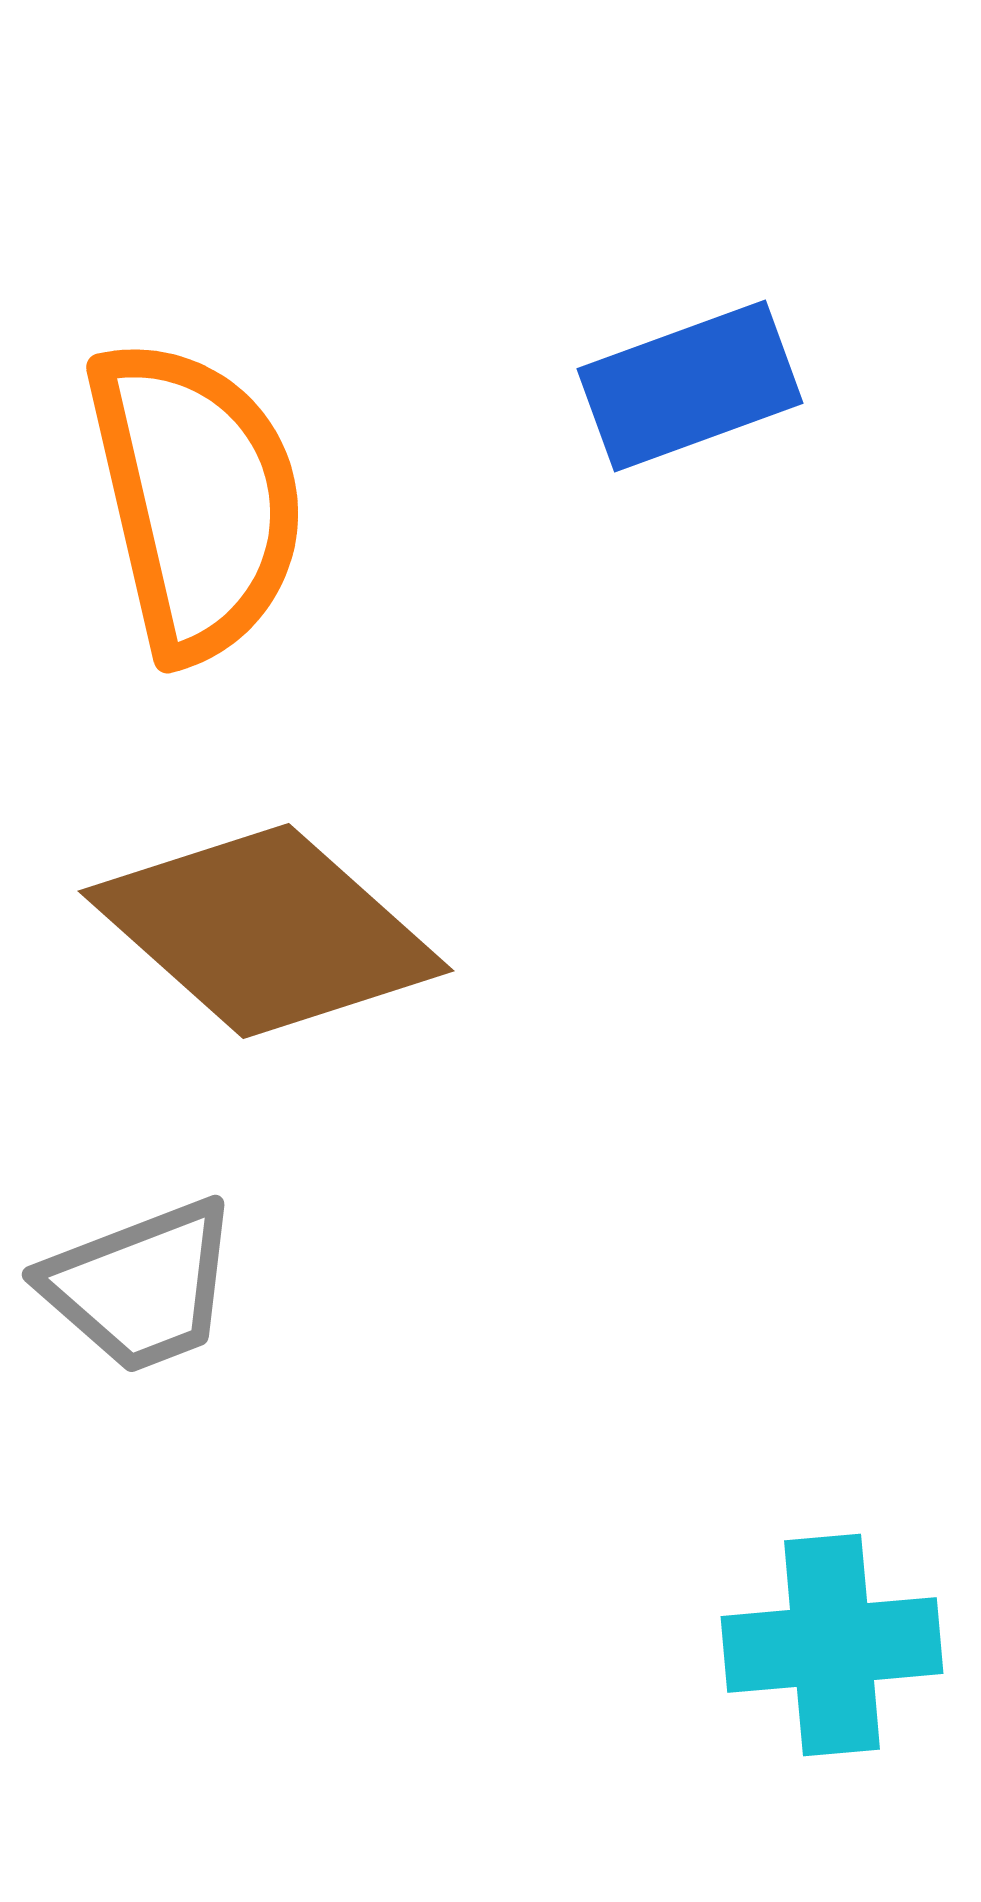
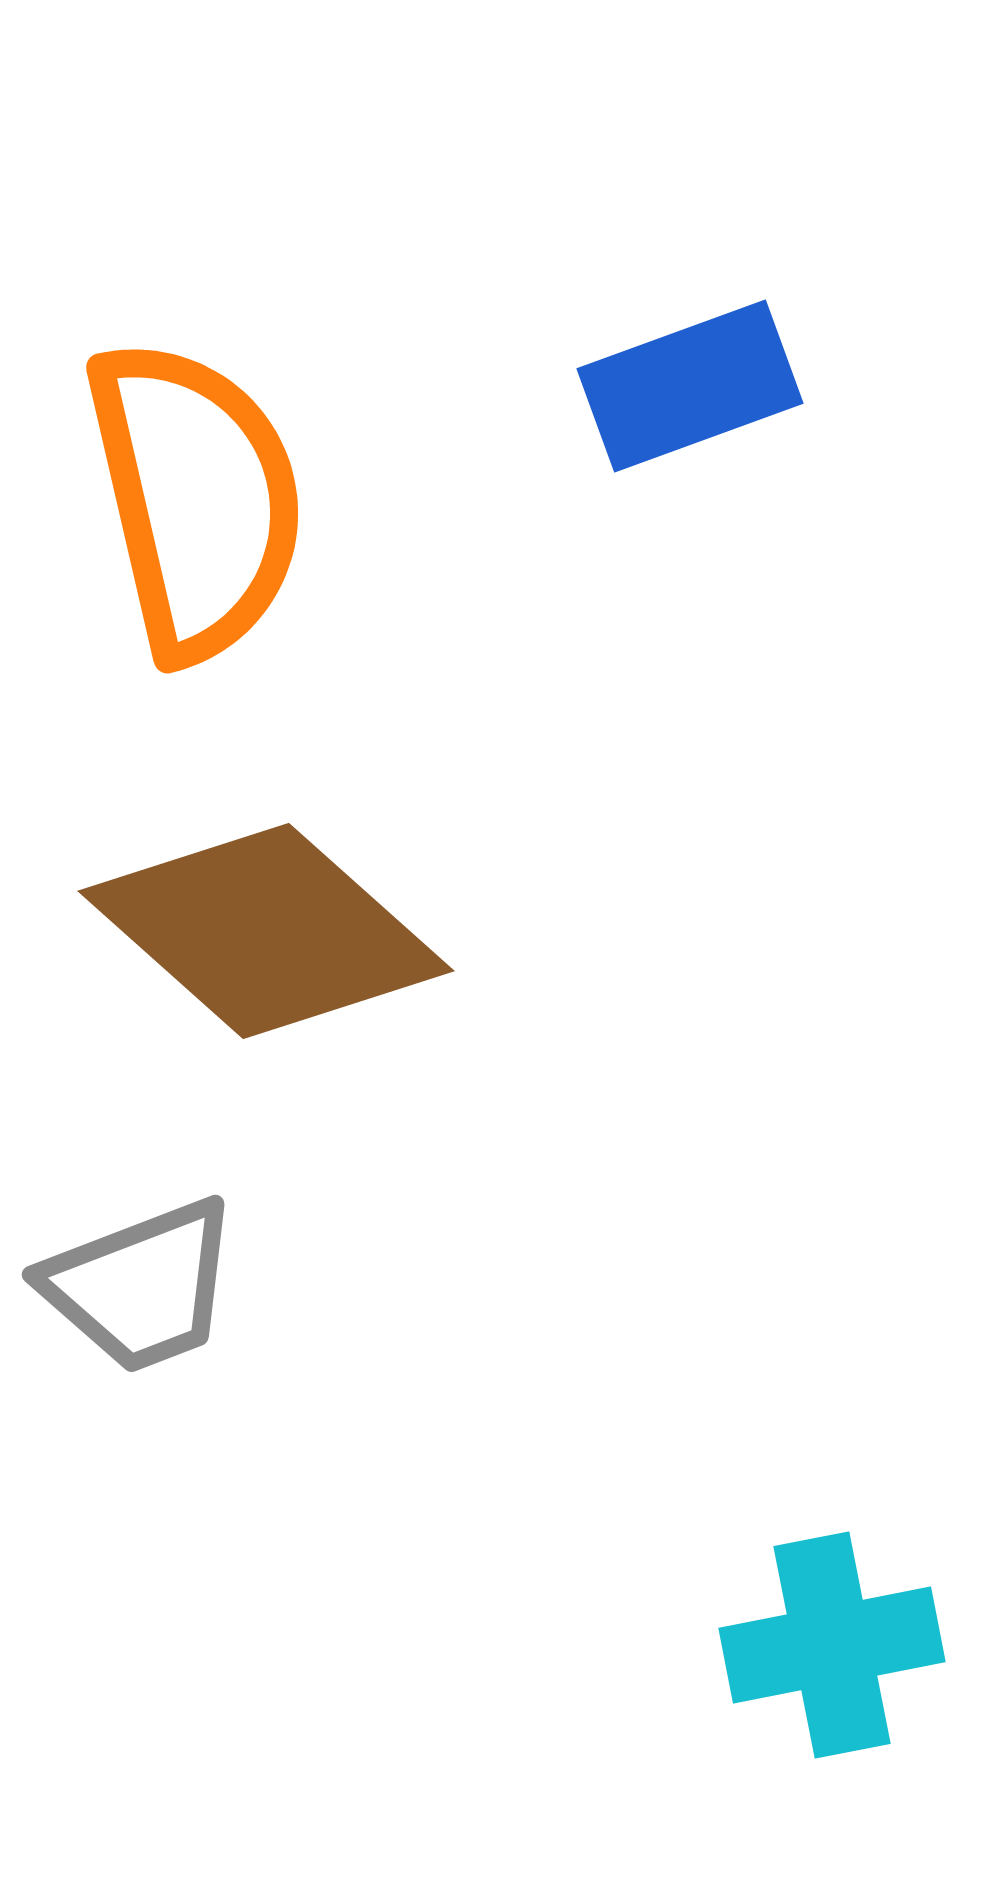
cyan cross: rotated 6 degrees counterclockwise
